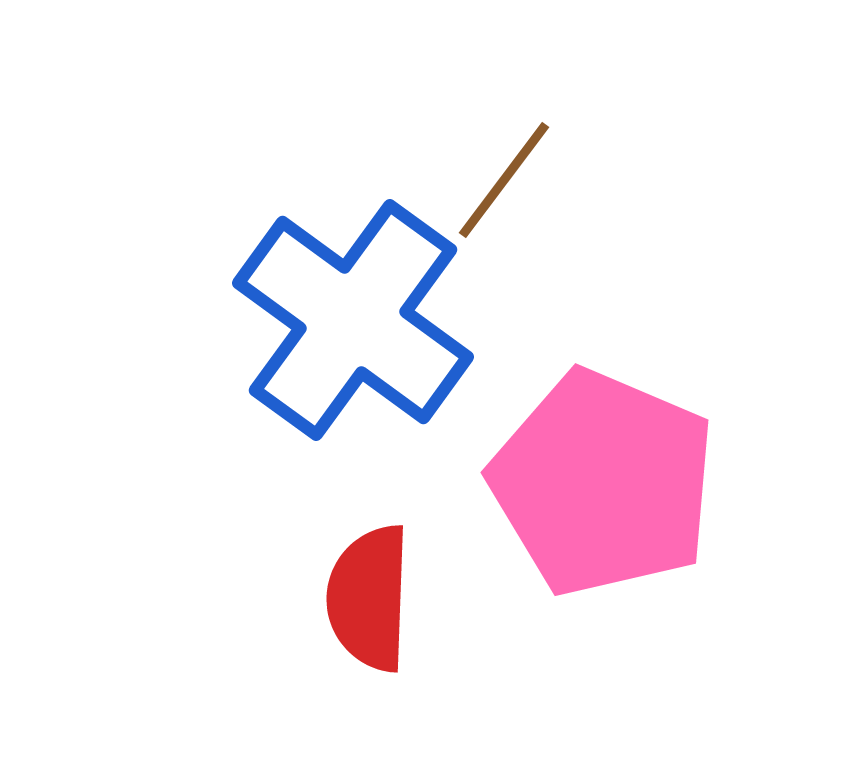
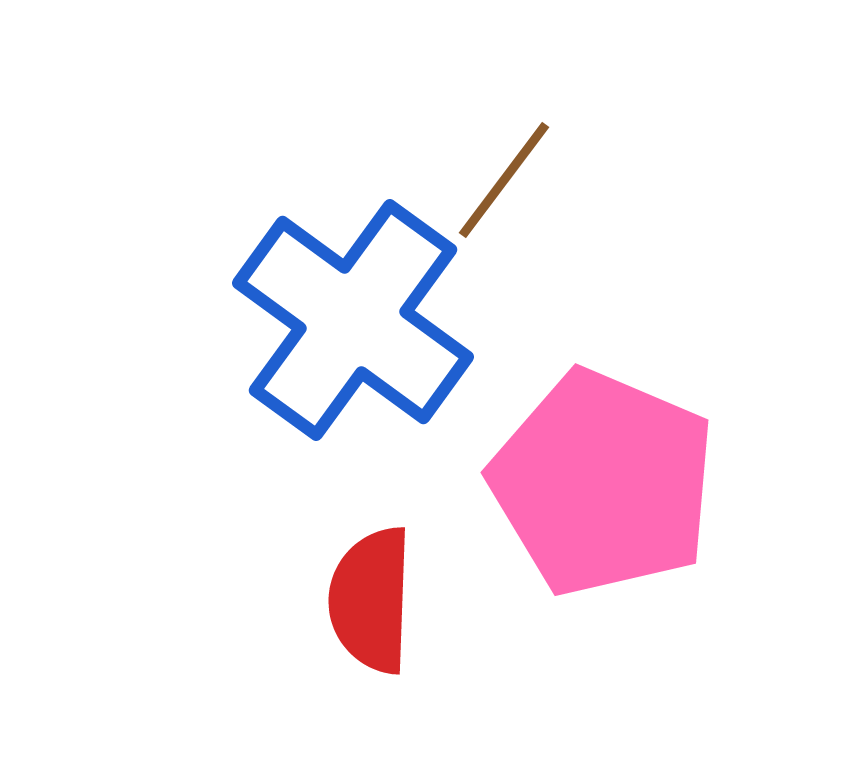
red semicircle: moved 2 px right, 2 px down
